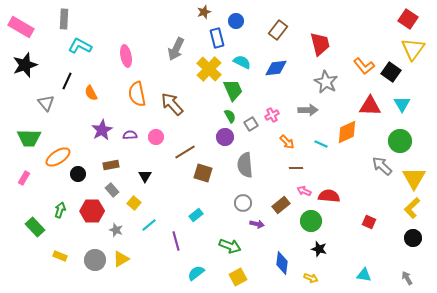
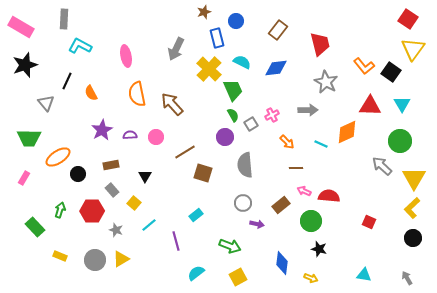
green semicircle at (230, 116): moved 3 px right, 1 px up
